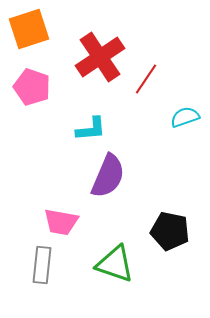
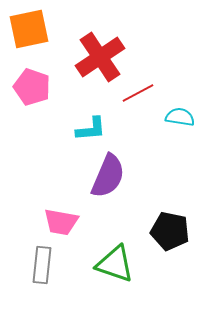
orange square: rotated 6 degrees clockwise
red line: moved 8 px left, 14 px down; rotated 28 degrees clockwise
cyan semicircle: moved 5 px left; rotated 28 degrees clockwise
